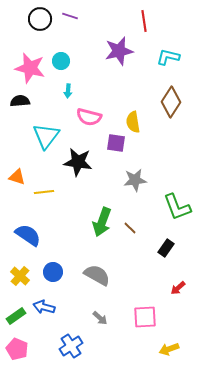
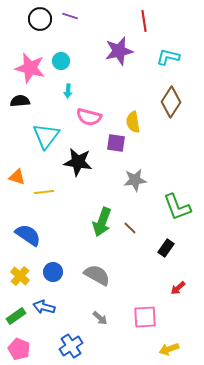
pink pentagon: moved 2 px right
